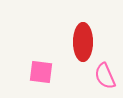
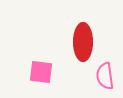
pink semicircle: rotated 16 degrees clockwise
